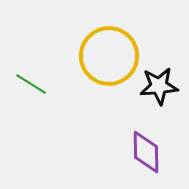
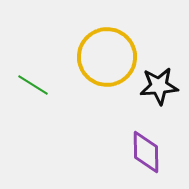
yellow circle: moved 2 px left, 1 px down
green line: moved 2 px right, 1 px down
